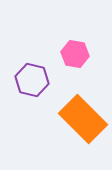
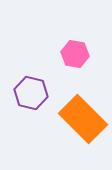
purple hexagon: moved 1 px left, 13 px down
